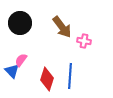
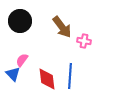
black circle: moved 2 px up
pink semicircle: moved 1 px right
blue triangle: moved 1 px right, 3 px down
red diamond: rotated 25 degrees counterclockwise
